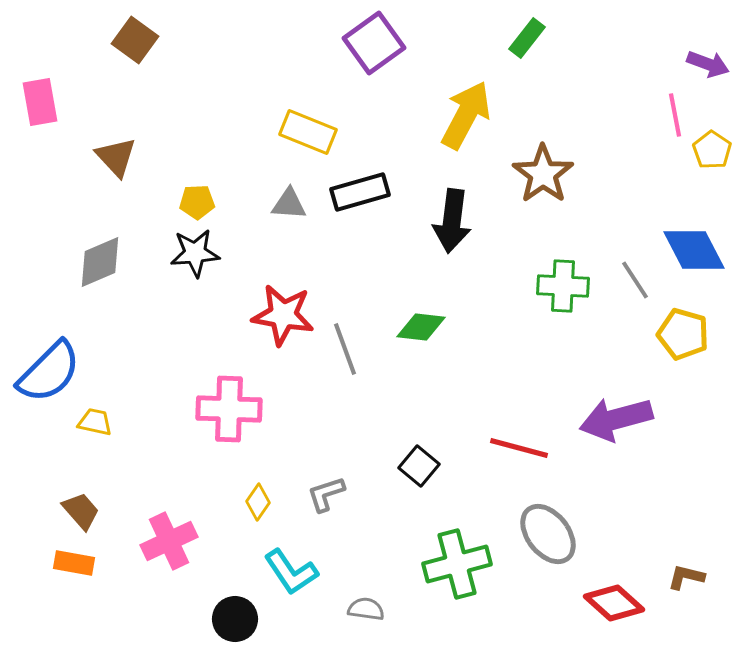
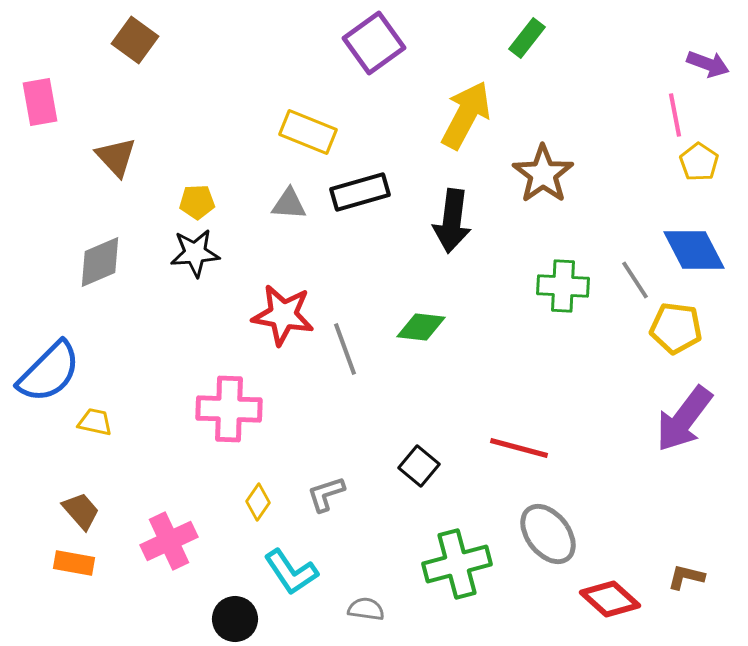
yellow pentagon at (712, 150): moved 13 px left, 12 px down
yellow pentagon at (683, 334): moved 7 px left, 6 px up; rotated 9 degrees counterclockwise
purple arrow at (616, 419): moved 68 px right; rotated 38 degrees counterclockwise
red diamond at (614, 603): moved 4 px left, 4 px up
